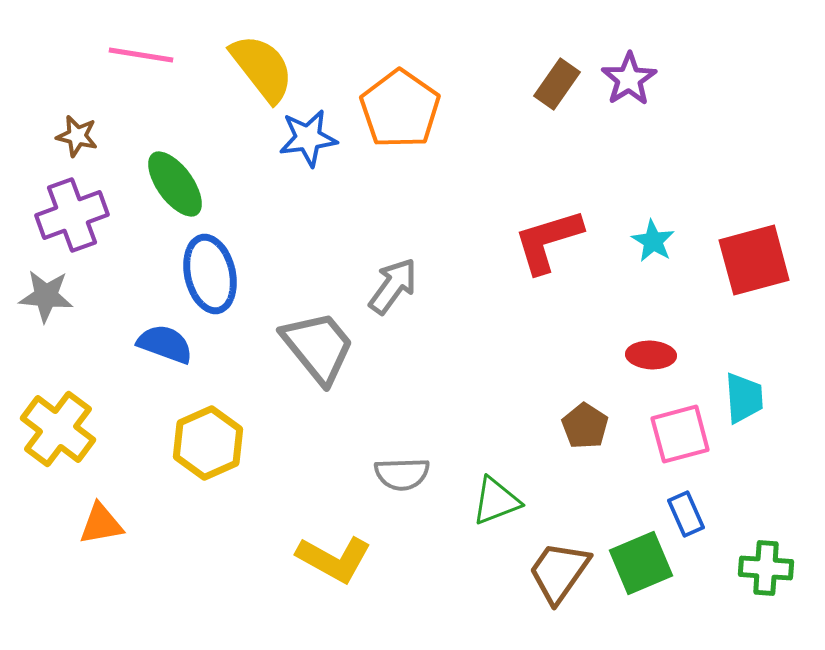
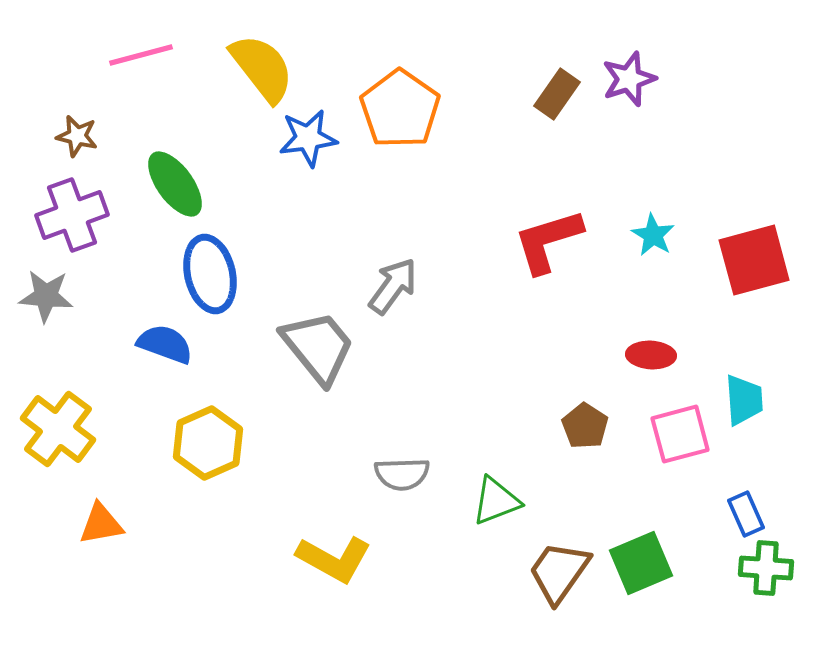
pink line: rotated 24 degrees counterclockwise
purple star: rotated 14 degrees clockwise
brown rectangle: moved 10 px down
cyan star: moved 6 px up
cyan trapezoid: moved 2 px down
blue rectangle: moved 60 px right
